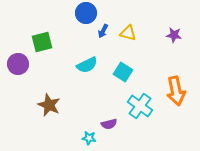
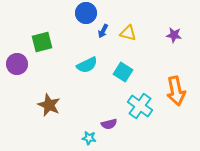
purple circle: moved 1 px left
